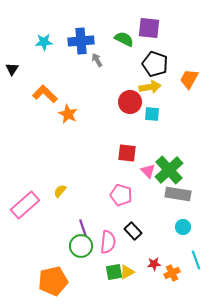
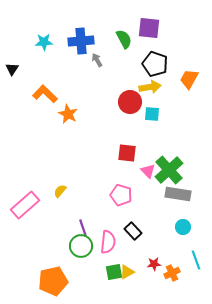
green semicircle: rotated 36 degrees clockwise
